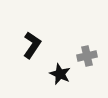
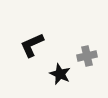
black L-shape: rotated 148 degrees counterclockwise
